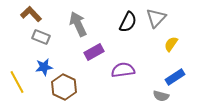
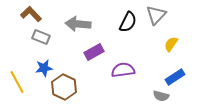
gray triangle: moved 3 px up
gray arrow: rotated 60 degrees counterclockwise
blue star: moved 1 px down
